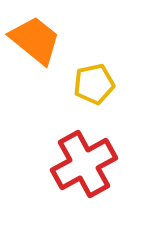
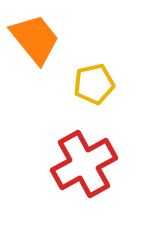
orange trapezoid: moved 1 px up; rotated 12 degrees clockwise
